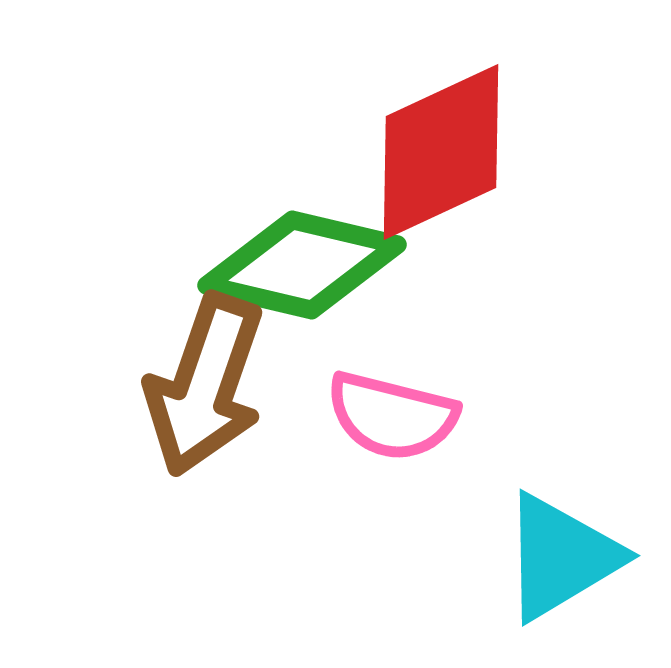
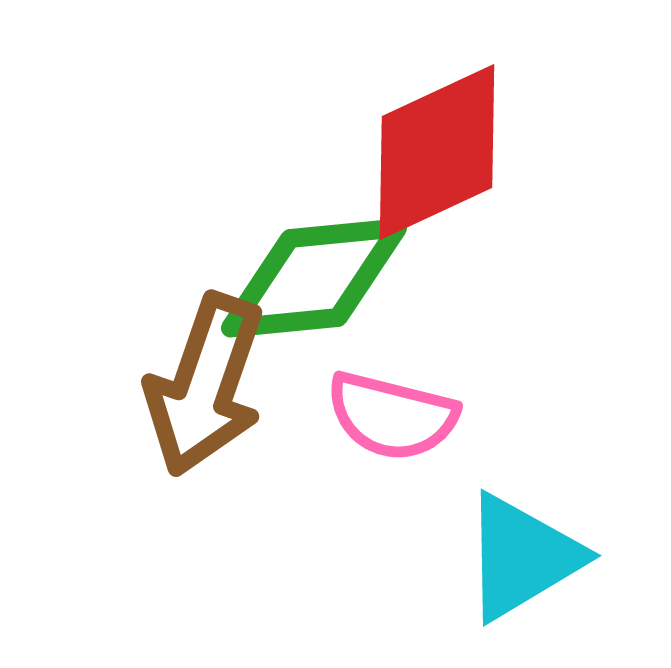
red diamond: moved 4 px left
green diamond: moved 12 px right, 13 px down; rotated 19 degrees counterclockwise
cyan triangle: moved 39 px left
